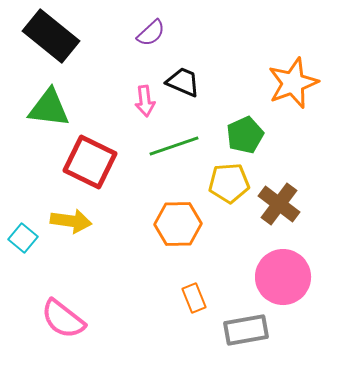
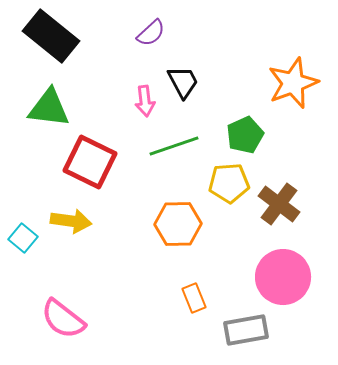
black trapezoid: rotated 39 degrees clockwise
